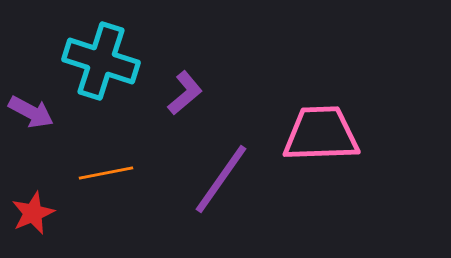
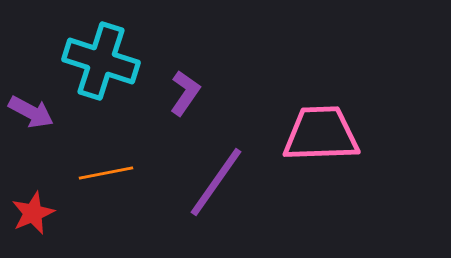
purple L-shape: rotated 15 degrees counterclockwise
purple line: moved 5 px left, 3 px down
